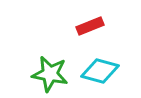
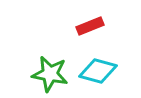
cyan diamond: moved 2 px left
